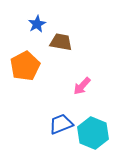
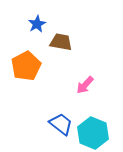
orange pentagon: moved 1 px right
pink arrow: moved 3 px right, 1 px up
blue trapezoid: rotated 60 degrees clockwise
